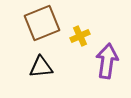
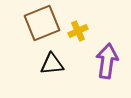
yellow cross: moved 2 px left, 5 px up
black triangle: moved 11 px right, 3 px up
